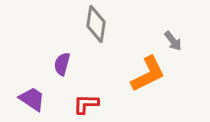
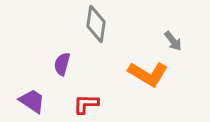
orange L-shape: rotated 57 degrees clockwise
purple trapezoid: moved 2 px down
